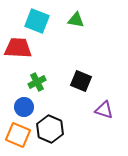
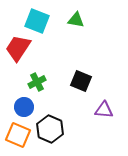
red trapezoid: rotated 60 degrees counterclockwise
purple triangle: rotated 12 degrees counterclockwise
